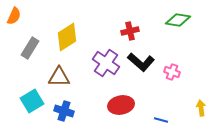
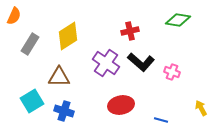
yellow diamond: moved 1 px right, 1 px up
gray rectangle: moved 4 px up
yellow arrow: rotated 21 degrees counterclockwise
